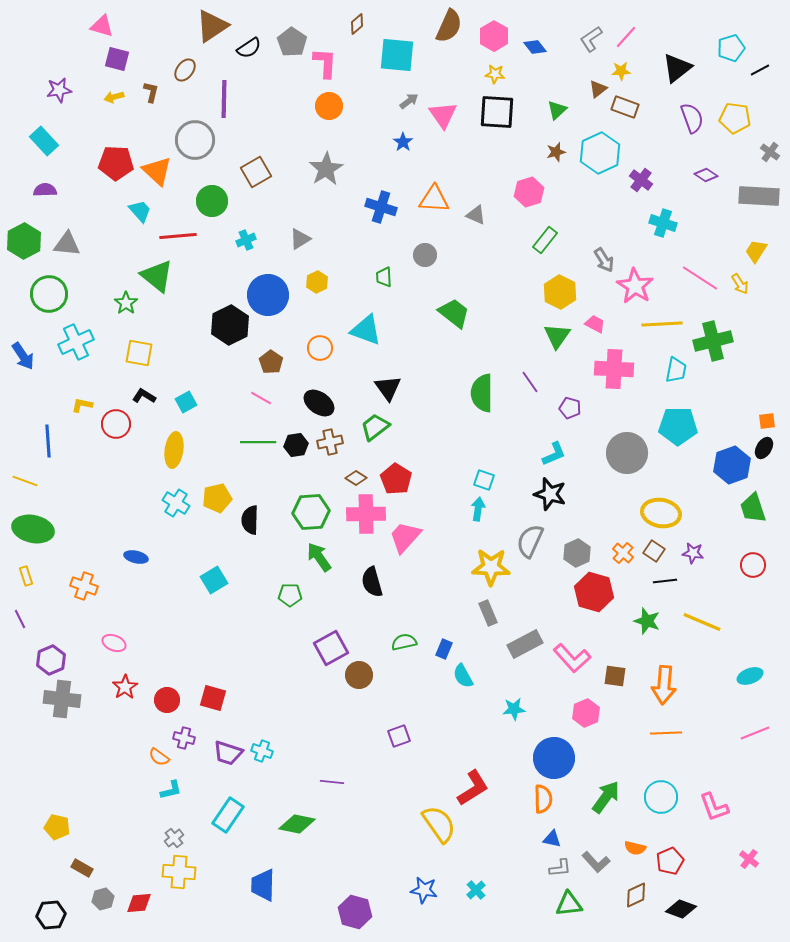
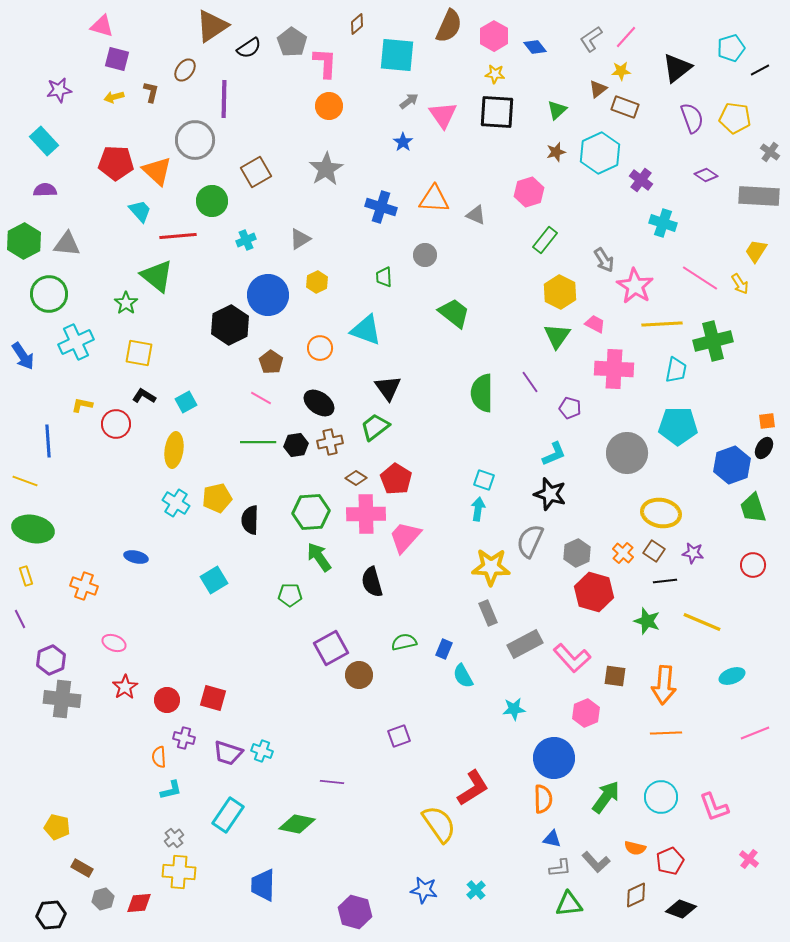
cyan ellipse at (750, 676): moved 18 px left
orange semicircle at (159, 757): rotated 50 degrees clockwise
